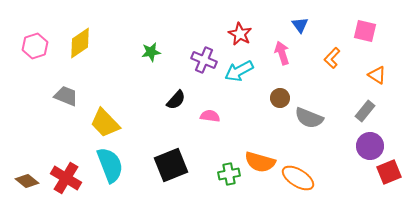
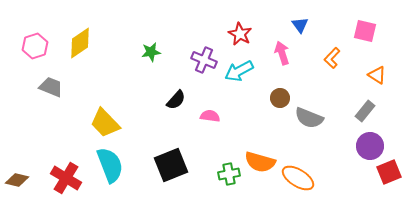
gray trapezoid: moved 15 px left, 9 px up
brown diamond: moved 10 px left, 1 px up; rotated 25 degrees counterclockwise
